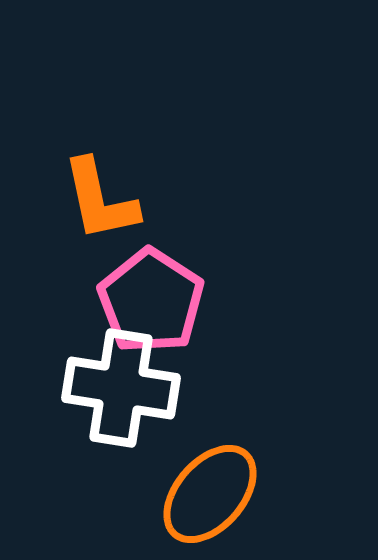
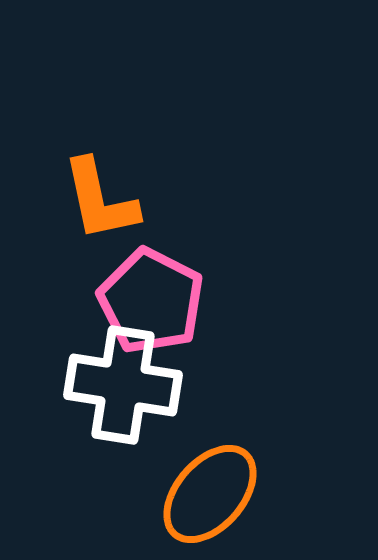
pink pentagon: rotated 6 degrees counterclockwise
white cross: moved 2 px right, 3 px up
